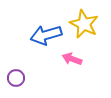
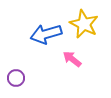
blue arrow: moved 1 px up
pink arrow: rotated 18 degrees clockwise
